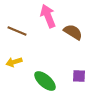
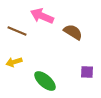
pink arrow: moved 6 px left; rotated 45 degrees counterclockwise
purple square: moved 8 px right, 4 px up
